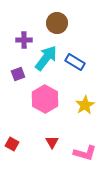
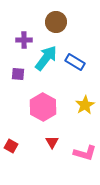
brown circle: moved 1 px left, 1 px up
purple square: rotated 24 degrees clockwise
pink hexagon: moved 2 px left, 8 px down
red square: moved 1 px left, 2 px down
